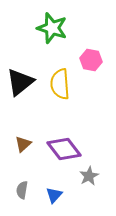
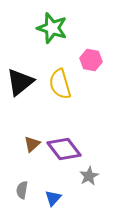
yellow semicircle: rotated 12 degrees counterclockwise
brown triangle: moved 9 px right
blue triangle: moved 1 px left, 3 px down
